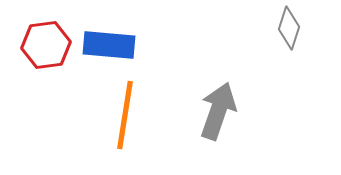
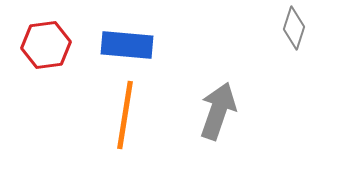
gray diamond: moved 5 px right
blue rectangle: moved 18 px right
